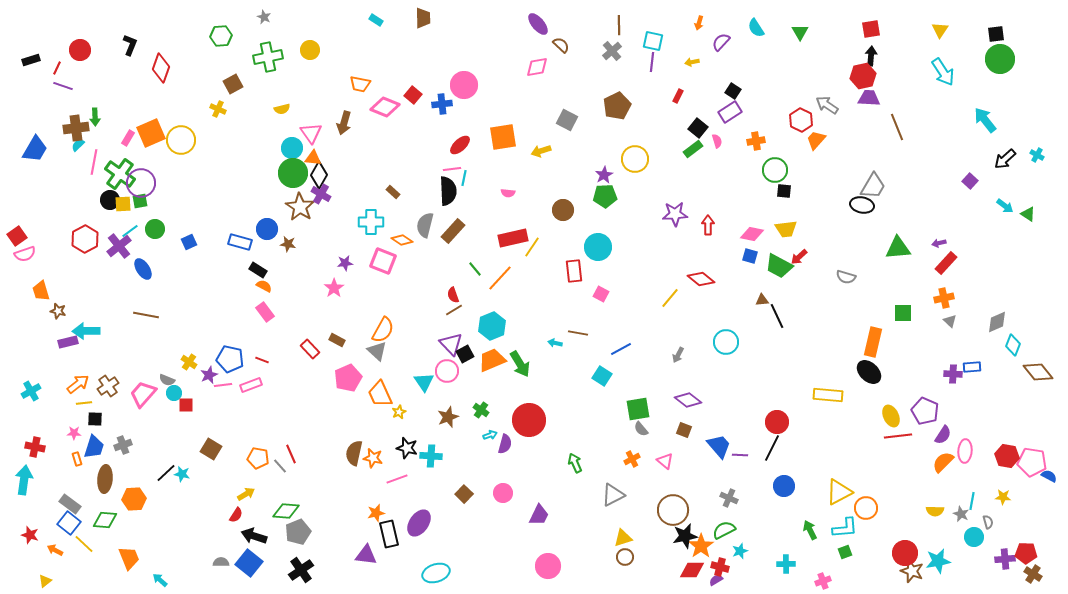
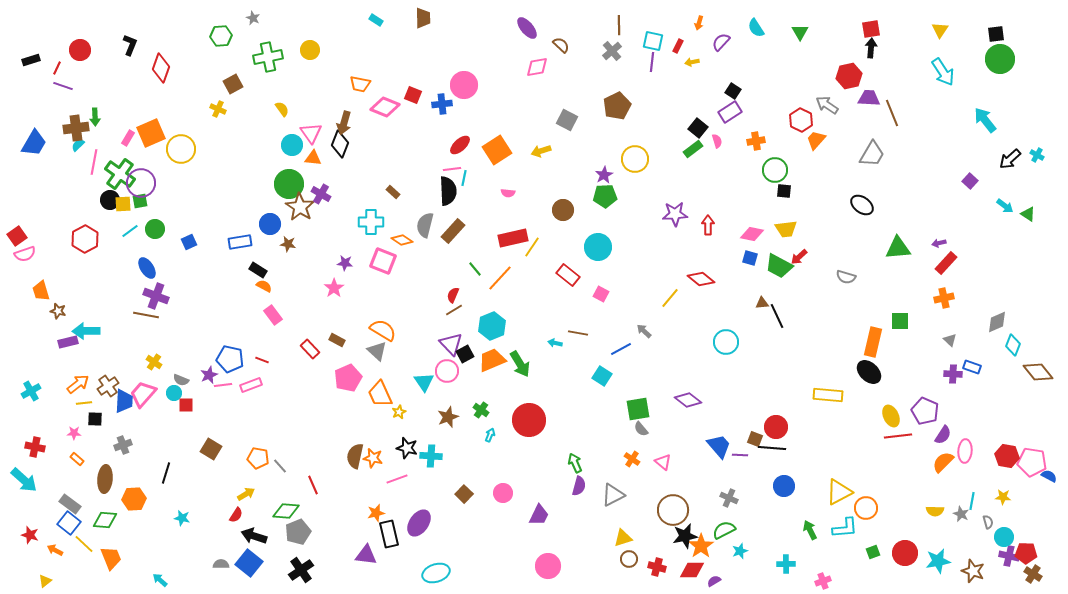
gray star at (264, 17): moved 11 px left, 1 px down
purple ellipse at (538, 24): moved 11 px left, 4 px down
black arrow at (871, 56): moved 8 px up
red hexagon at (863, 76): moved 14 px left
red square at (413, 95): rotated 18 degrees counterclockwise
red rectangle at (678, 96): moved 50 px up
yellow semicircle at (282, 109): rotated 112 degrees counterclockwise
brown line at (897, 127): moved 5 px left, 14 px up
orange square at (503, 137): moved 6 px left, 13 px down; rotated 24 degrees counterclockwise
yellow circle at (181, 140): moved 9 px down
cyan circle at (292, 148): moved 3 px up
blue trapezoid at (35, 149): moved 1 px left, 6 px up
black arrow at (1005, 159): moved 5 px right
green circle at (293, 173): moved 4 px left, 11 px down
black diamond at (319, 175): moved 21 px right, 31 px up; rotated 8 degrees counterclockwise
gray trapezoid at (873, 186): moved 1 px left, 32 px up
black ellipse at (862, 205): rotated 25 degrees clockwise
blue circle at (267, 229): moved 3 px right, 5 px up
blue rectangle at (240, 242): rotated 25 degrees counterclockwise
purple cross at (119, 246): moved 37 px right, 50 px down; rotated 30 degrees counterclockwise
blue square at (750, 256): moved 2 px down
purple star at (345, 263): rotated 14 degrees clockwise
blue ellipse at (143, 269): moved 4 px right, 1 px up
red rectangle at (574, 271): moved 6 px left, 4 px down; rotated 45 degrees counterclockwise
red semicircle at (453, 295): rotated 42 degrees clockwise
brown triangle at (762, 300): moved 3 px down
pink rectangle at (265, 312): moved 8 px right, 3 px down
green square at (903, 313): moved 3 px left, 8 px down
gray triangle at (950, 321): moved 19 px down
orange semicircle at (383, 330): rotated 88 degrees counterclockwise
gray arrow at (678, 355): moved 34 px left, 24 px up; rotated 105 degrees clockwise
yellow cross at (189, 362): moved 35 px left
blue rectangle at (972, 367): rotated 24 degrees clockwise
gray semicircle at (167, 380): moved 14 px right
red circle at (777, 422): moved 1 px left, 5 px down
brown square at (684, 430): moved 71 px right, 9 px down
cyan arrow at (490, 435): rotated 48 degrees counterclockwise
purple semicircle at (505, 444): moved 74 px right, 42 px down
blue trapezoid at (94, 447): moved 30 px right, 46 px up; rotated 15 degrees counterclockwise
black line at (772, 448): rotated 68 degrees clockwise
brown semicircle at (354, 453): moved 1 px right, 3 px down
red line at (291, 454): moved 22 px right, 31 px down
orange rectangle at (77, 459): rotated 32 degrees counterclockwise
orange cross at (632, 459): rotated 28 degrees counterclockwise
pink triangle at (665, 461): moved 2 px left, 1 px down
black line at (166, 473): rotated 30 degrees counterclockwise
cyan star at (182, 474): moved 44 px down
cyan arrow at (24, 480): rotated 124 degrees clockwise
cyan circle at (974, 537): moved 30 px right
green square at (845, 552): moved 28 px right
brown circle at (625, 557): moved 4 px right, 2 px down
orange trapezoid at (129, 558): moved 18 px left
purple cross at (1005, 559): moved 4 px right, 3 px up; rotated 18 degrees clockwise
gray semicircle at (221, 562): moved 2 px down
red cross at (720, 567): moved 63 px left
brown star at (912, 571): moved 61 px right
purple semicircle at (716, 580): moved 2 px left, 1 px down
